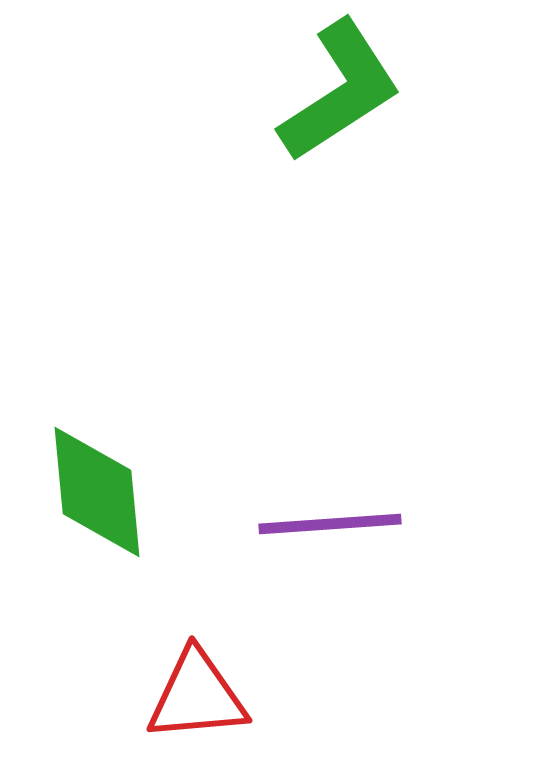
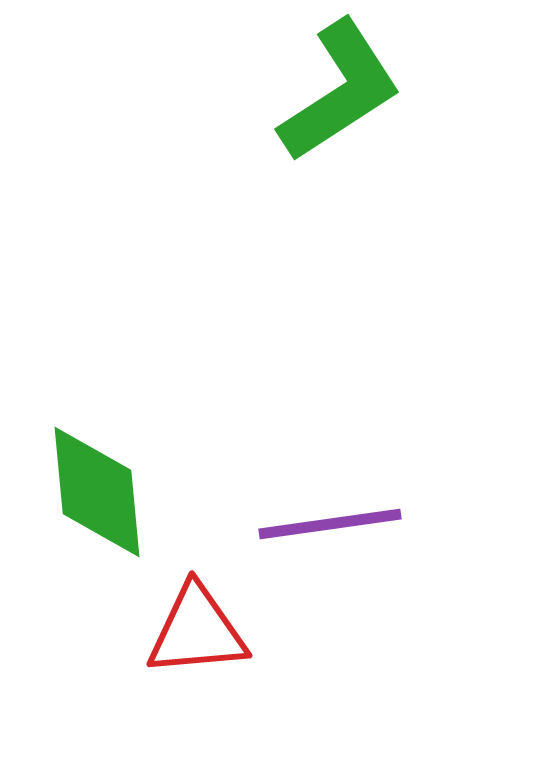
purple line: rotated 4 degrees counterclockwise
red triangle: moved 65 px up
